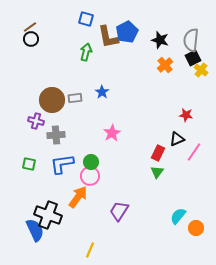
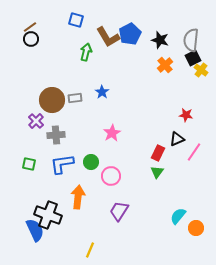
blue square: moved 10 px left, 1 px down
blue pentagon: moved 3 px right, 2 px down
brown L-shape: rotated 20 degrees counterclockwise
purple cross: rotated 28 degrees clockwise
pink circle: moved 21 px right
orange arrow: rotated 30 degrees counterclockwise
